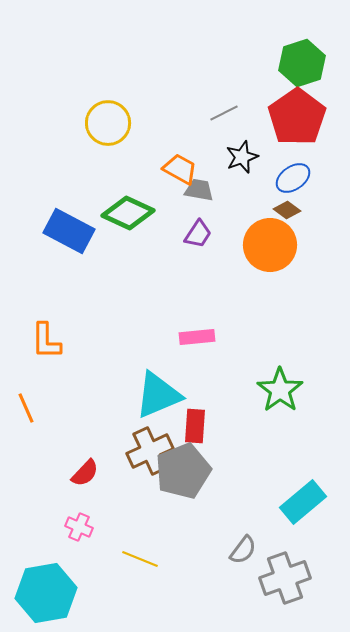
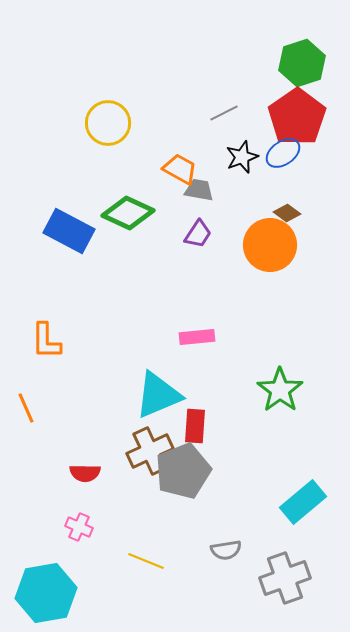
blue ellipse: moved 10 px left, 25 px up
brown diamond: moved 3 px down
red semicircle: rotated 48 degrees clockwise
gray semicircle: moved 17 px left; rotated 44 degrees clockwise
yellow line: moved 6 px right, 2 px down
